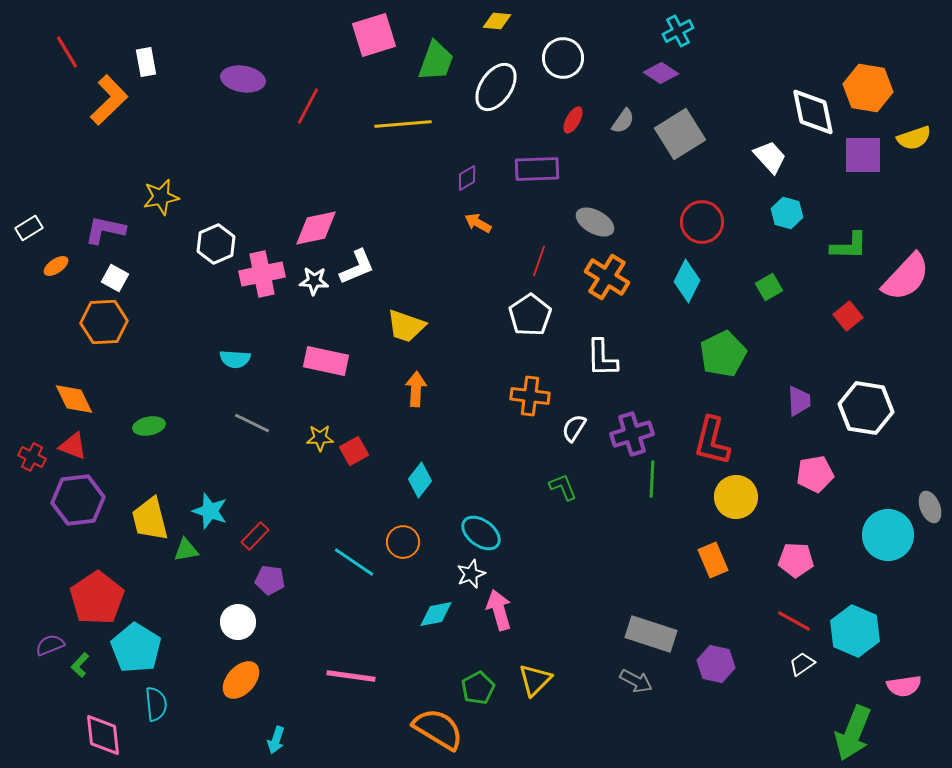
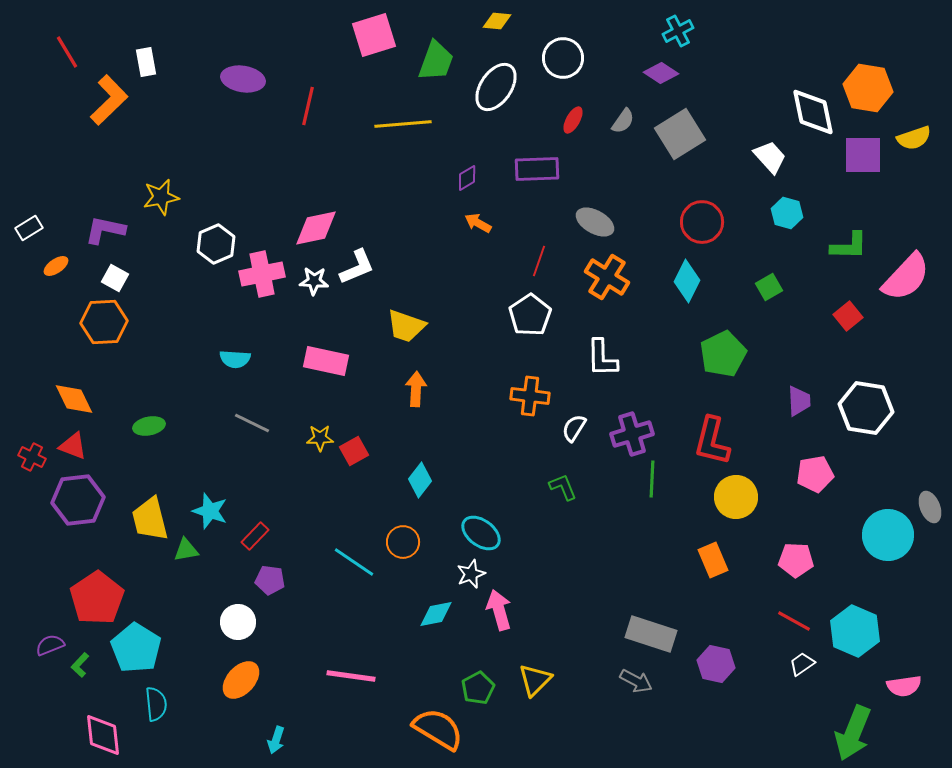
red line at (308, 106): rotated 15 degrees counterclockwise
